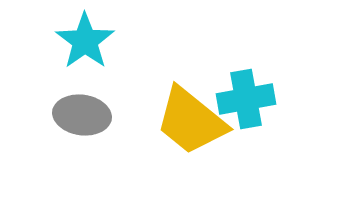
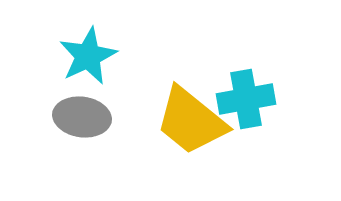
cyan star: moved 3 px right, 15 px down; rotated 10 degrees clockwise
gray ellipse: moved 2 px down
